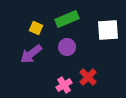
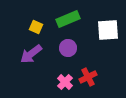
green rectangle: moved 1 px right
yellow square: moved 1 px up
purple circle: moved 1 px right, 1 px down
red cross: rotated 18 degrees clockwise
pink cross: moved 1 px right, 3 px up; rotated 14 degrees counterclockwise
